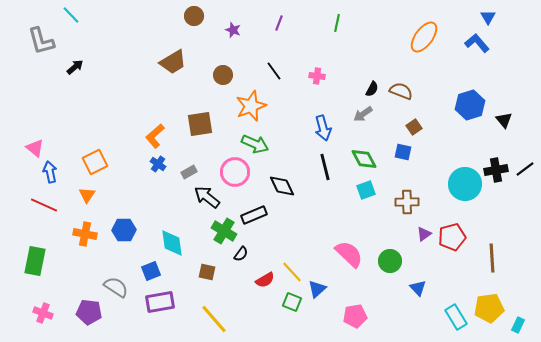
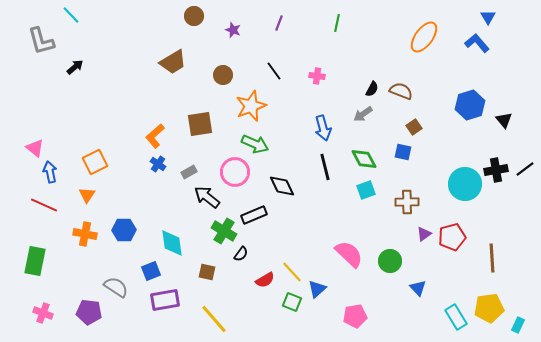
purple rectangle at (160, 302): moved 5 px right, 2 px up
